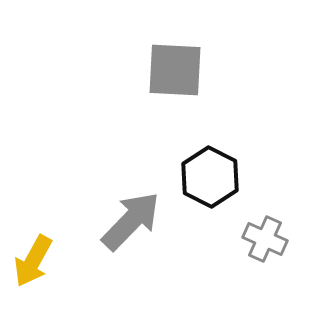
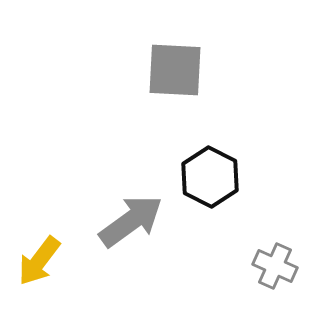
gray arrow: rotated 10 degrees clockwise
gray cross: moved 10 px right, 27 px down
yellow arrow: moved 6 px right; rotated 8 degrees clockwise
